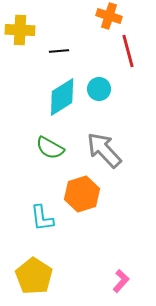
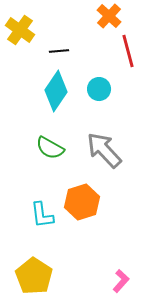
orange cross: rotated 25 degrees clockwise
yellow cross: rotated 32 degrees clockwise
cyan diamond: moved 6 px left, 6 px up; rotated 24 degrees counterclockwise
orange hexagon: moved 8 px down
cyan L-shape: moved 3 px up
